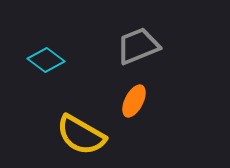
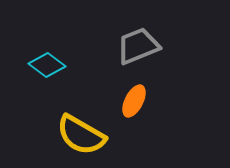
cyan diamond: moved 1 px right, 5 px down
